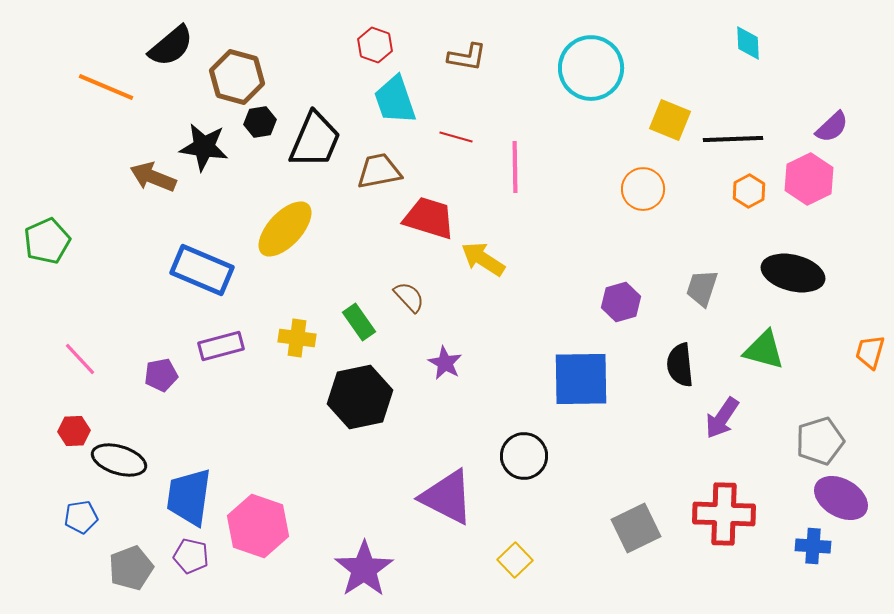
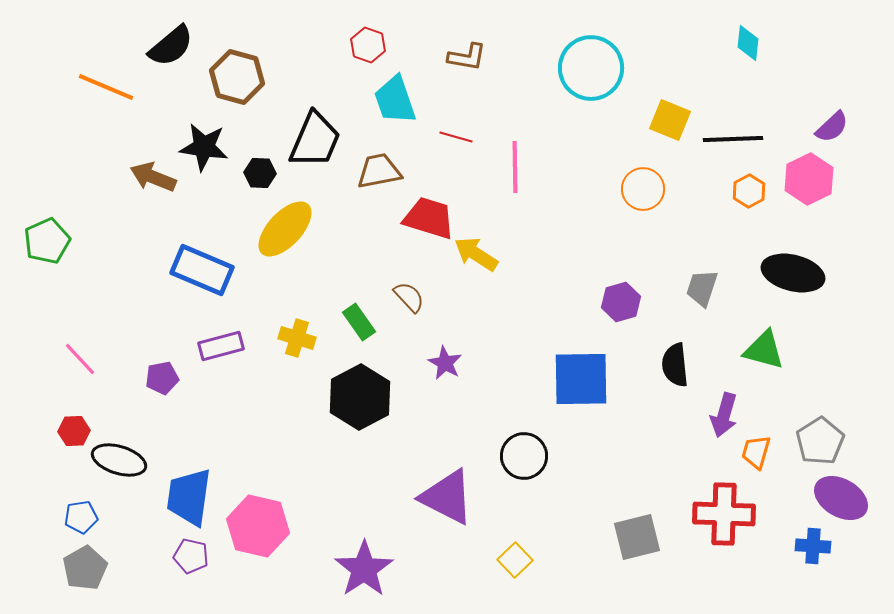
cyan diamond at (748, 43): rotated 9 degrees clockwise
red hexagon at (375, 45): moved 7 px left
black hexagon at (260, 122): moved 51 px down; rotated 12 degrees clockwise
yellow arrow at (483, 259): moved 7 px left, 5 px up
yellow cross at (297, 338): rotated 9 degrees clockwise
orange trapezoid at (870, 352): moved 114 px left, 100 px down
black semicircle at (680, 365): moved 5 px left
purple pentagon at (161, 375): moved 1 px right, 3 px down
black hexagon at (360, 397): rotated 16 degrees counterclockwise
purple arrow at (722, 418): moved 2 px right, 3 px up; rotated 18 degrees counterclockwise
gray pentagon at (820, 441): rotated 15 degrees counterclockwise
pink hexagon at (258, 526): rotated 6 degrees counterclockwise
gray square at (636, 528): moved 1 px right, 9 px down; rotated 12 degrees clockwise
gray pentagon at (131, 568): moved 46 px left; rotated 9 degrees counterclockwise
